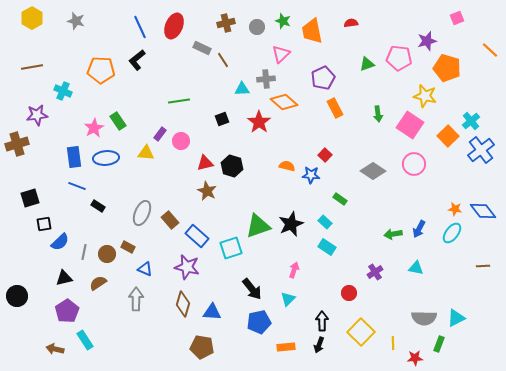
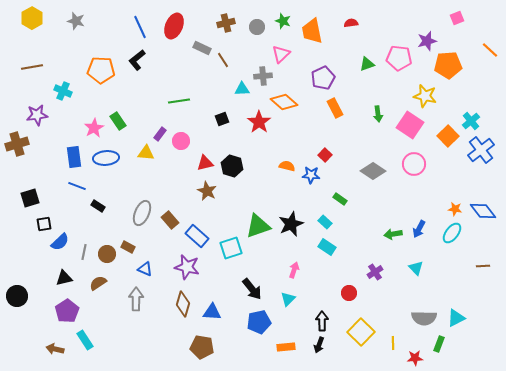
orange pentagon at (447, 68): moved 1 px right, 3 px up; rotated 20 degrees counterclockwise
gray cross at (266, 79): moved 3 px left, 3 px up
cyan triangle at (416, 268): rotated 35 degrees clockwise
